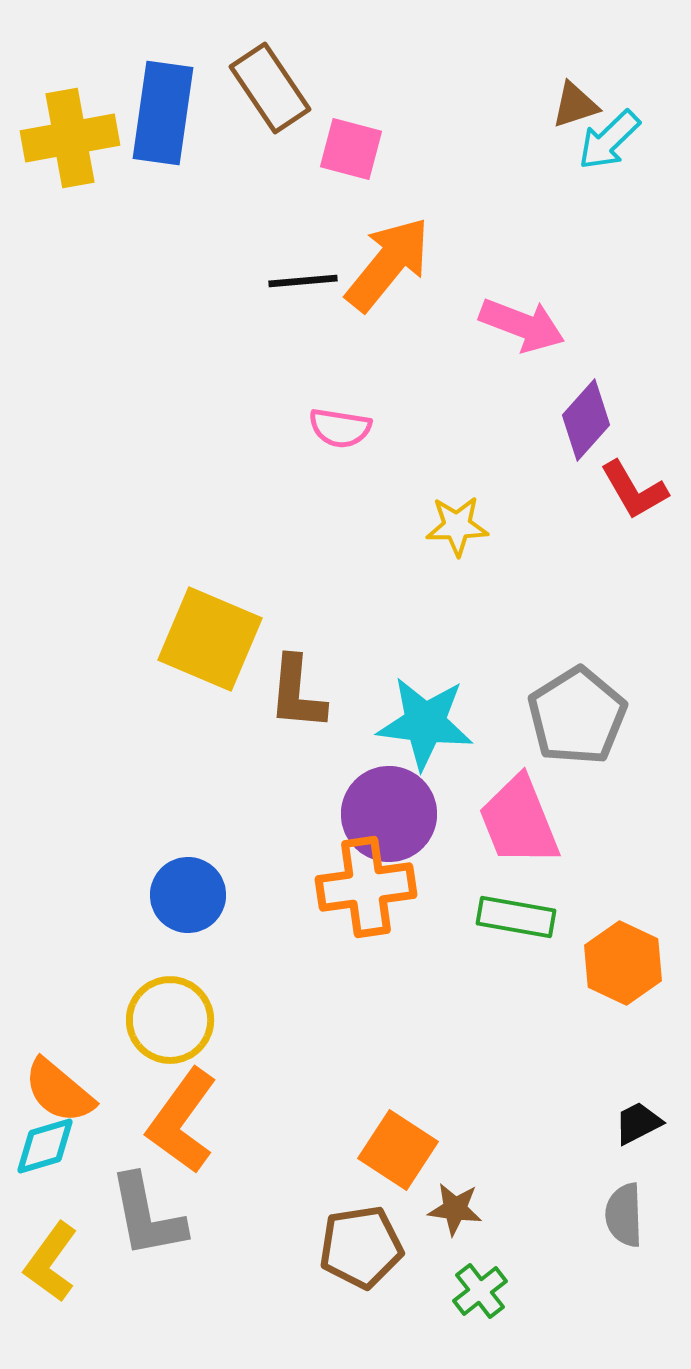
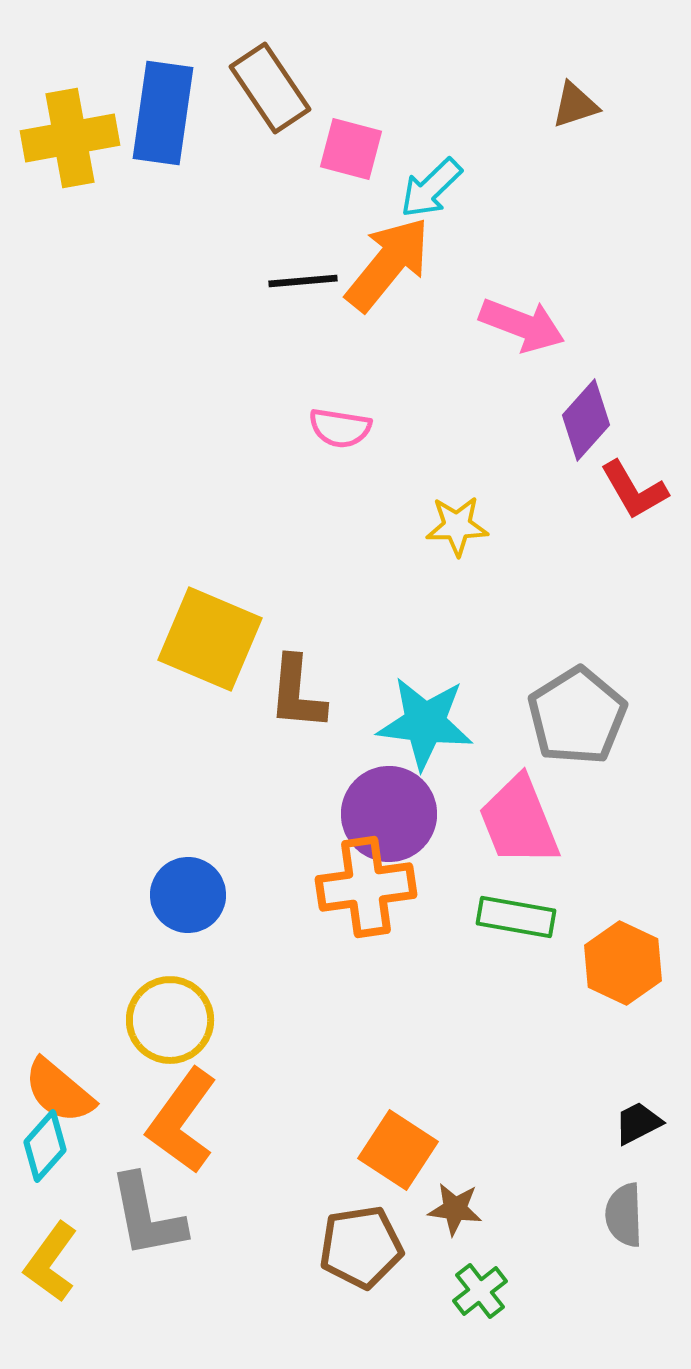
cyan arrow: moved 178 px left, 48 px down
cyan diamond: rotated 32 degrees counterclockwise
